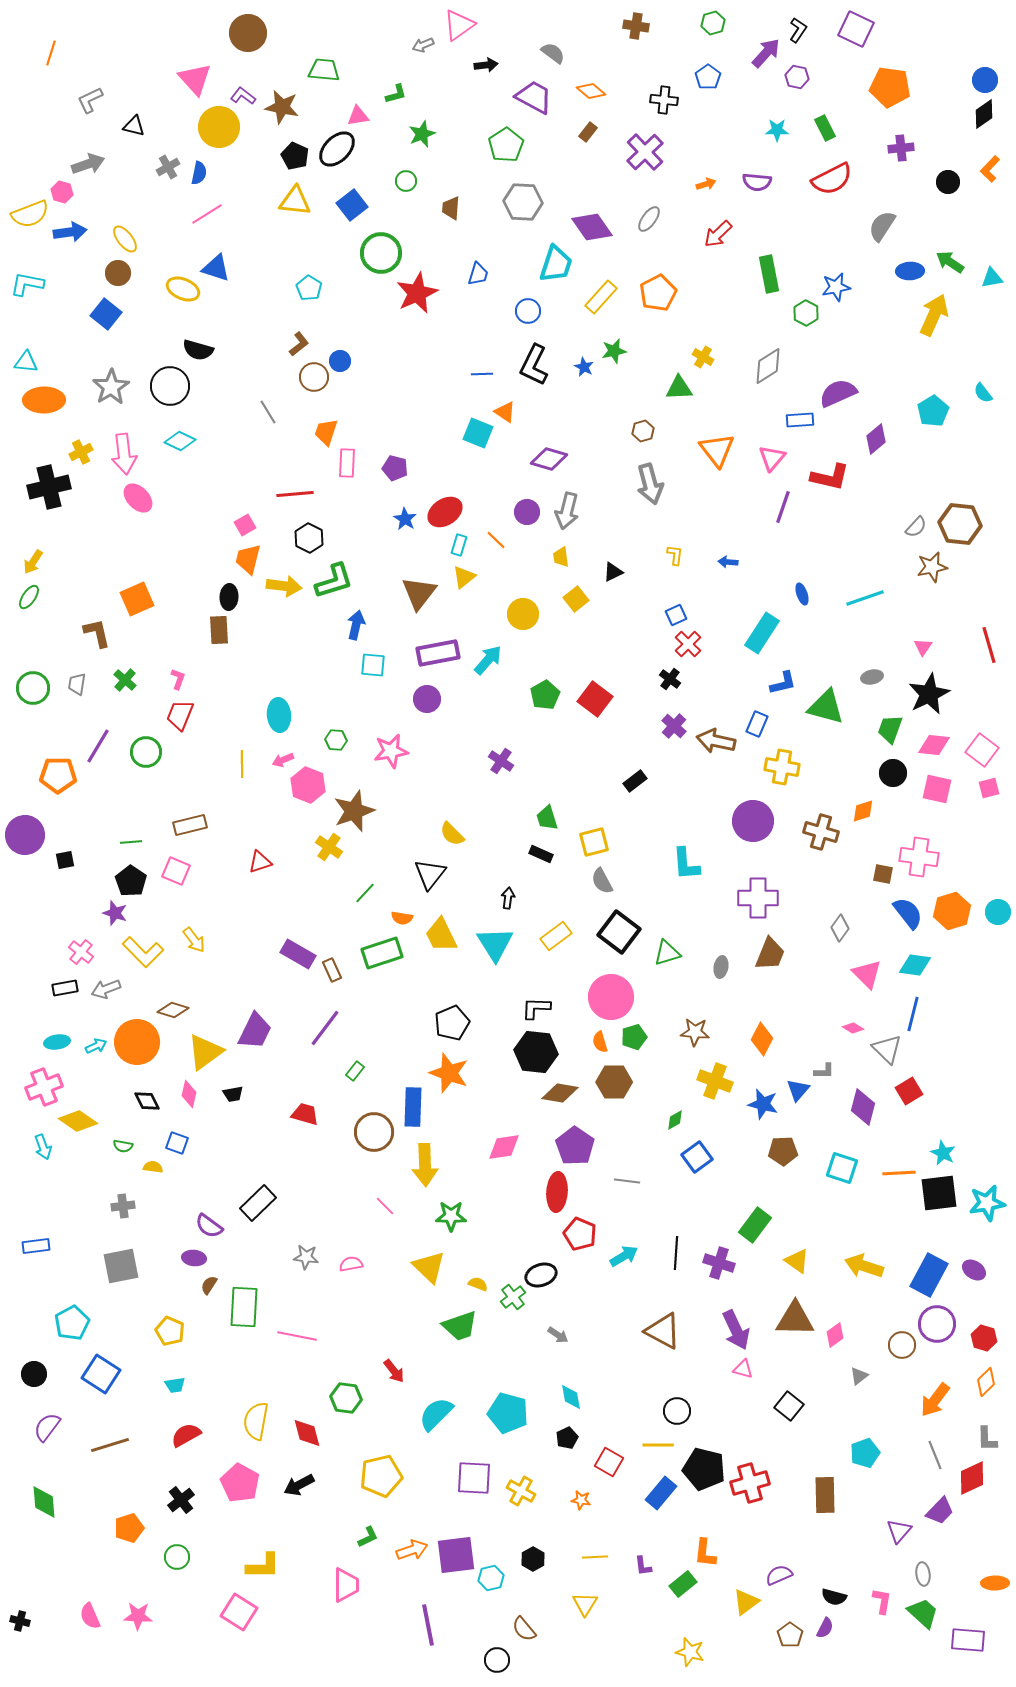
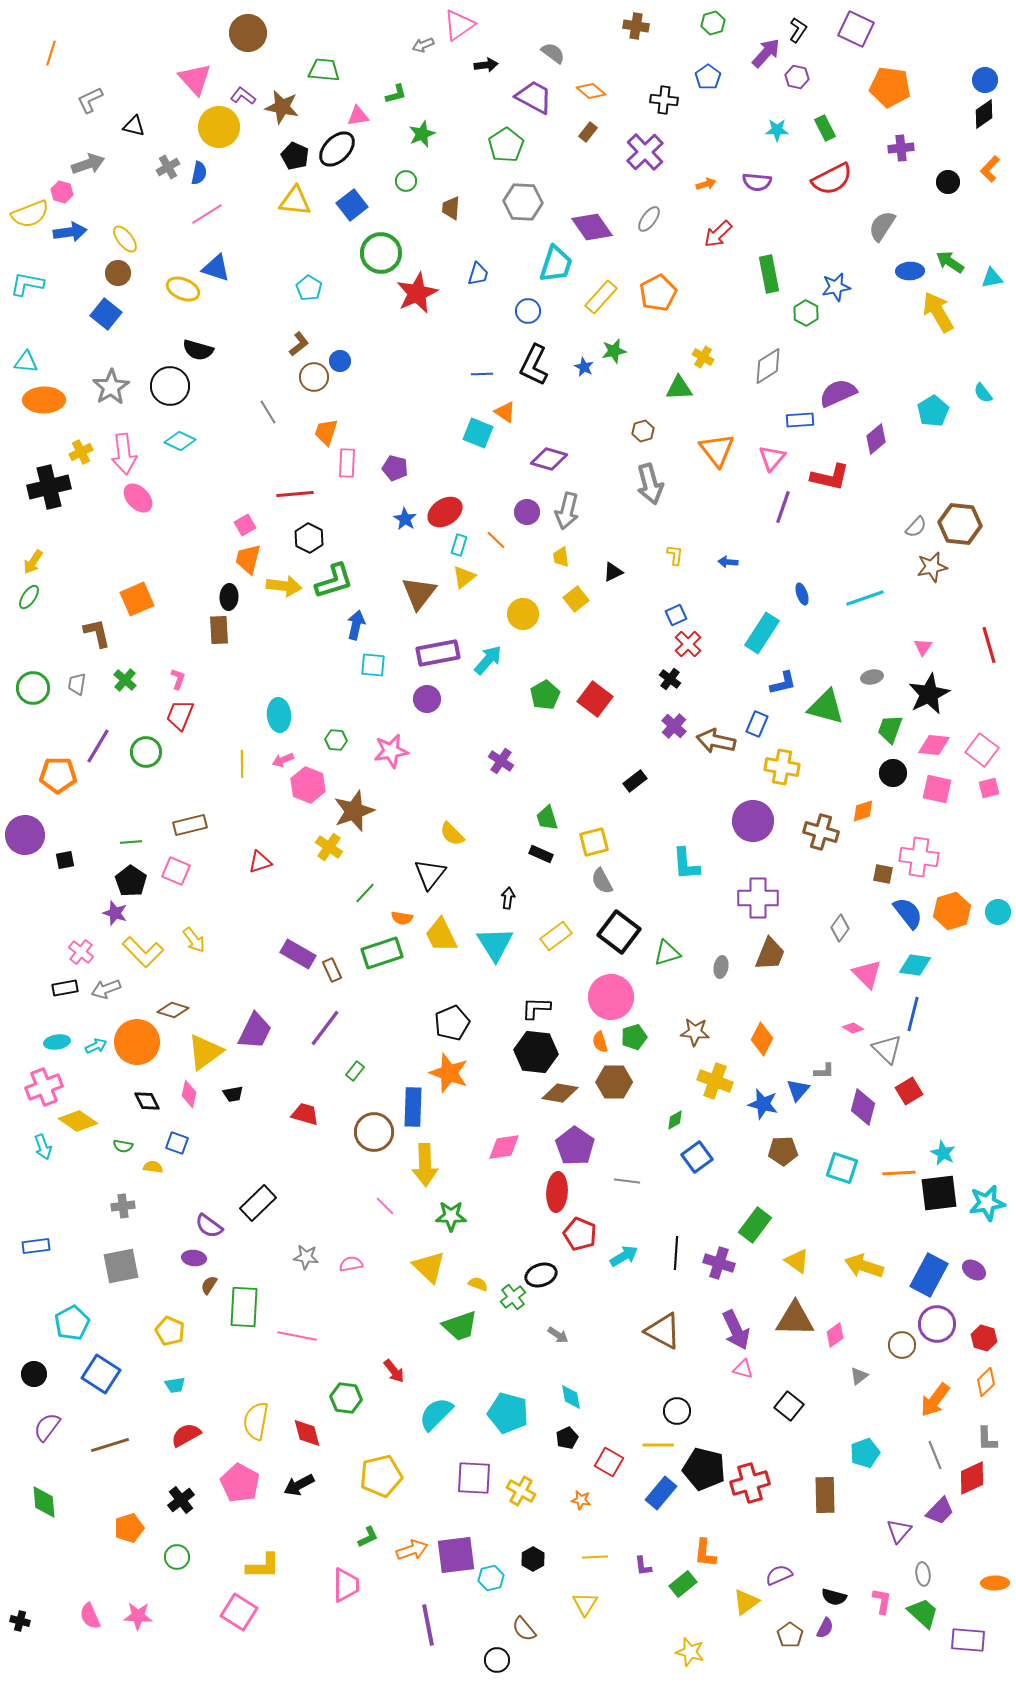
yellow arrow at (934, 315): moved 4 px right, 3 px up; rotated 54 degrees counterclockwise
